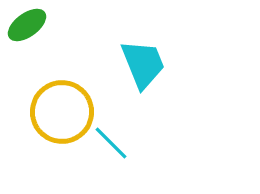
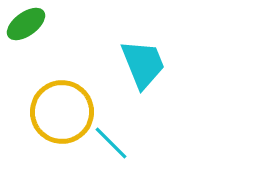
green ellipse: moved 1 px left, 1 px up
